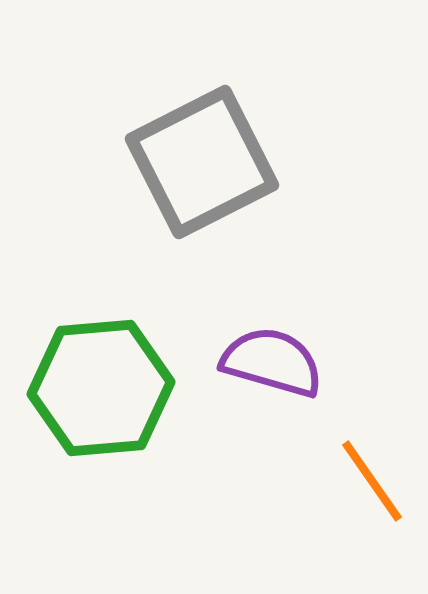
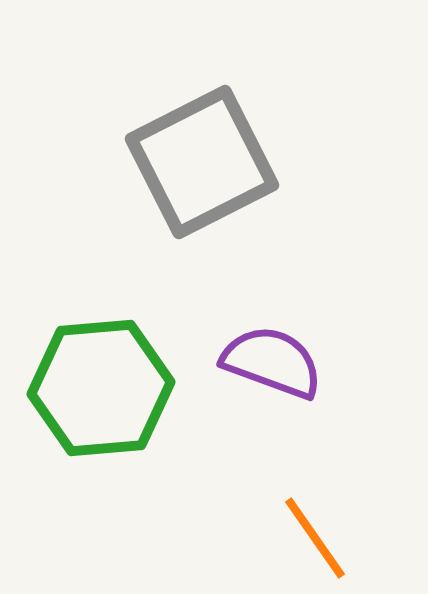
purple semicircle: rotated 4 degrees clockwise
orange line: moved 57 px left, 57 px down
